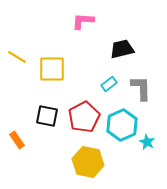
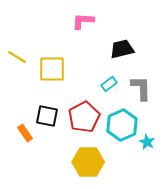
orange rectangle: moved 8 px right, 7 px up
yellow hexagon: rotated 12 degrees counterclockwise
